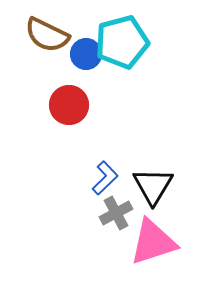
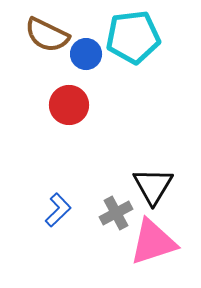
cyan pentagon: moved 11 px right, 5 px up; rotated 8 degrees clockwise
blue L-shape: moved 47 px left, 32 px down
